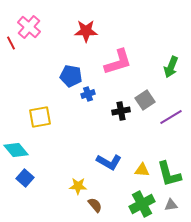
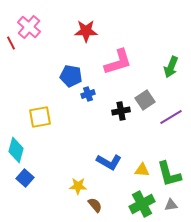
cyan diamond: rotated 55 degrees clockwise
